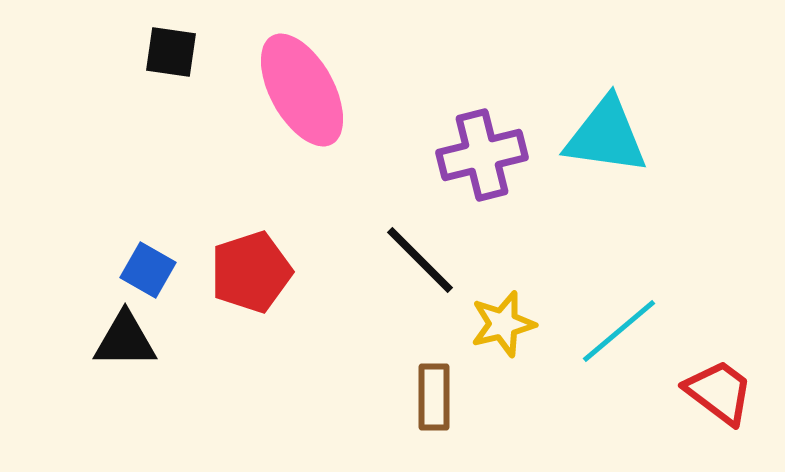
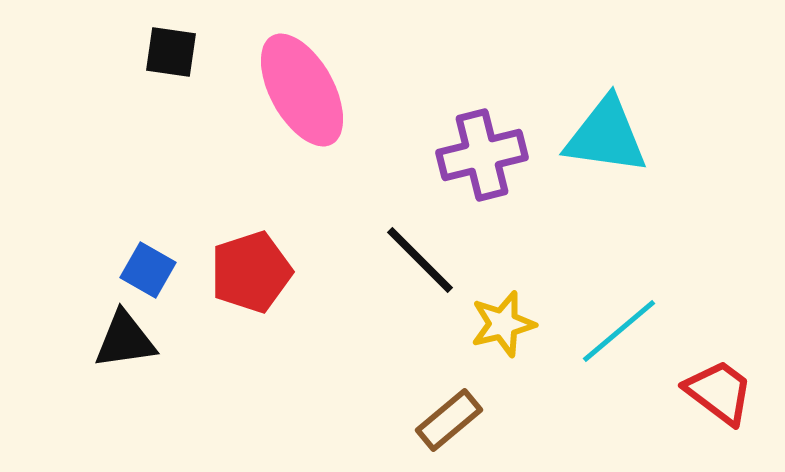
black triangle: rotated 8 degrees counterclockwise
brown rectangle: moved 15 px right, 23 px down; rotated 50 degrees clockwise
